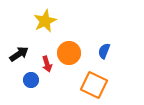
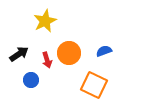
blue semicircle: rotated 49 degrees clockwise
red arrow: moved 4 px up
